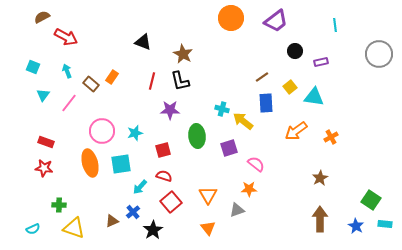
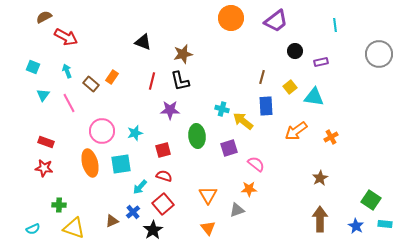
brown semicircle at (42, 17): moved 2 px right
brown star at (183, 54): rotated 30 degrees clockwise
brown line at (262, 77): rotated 40 degrees counterclockwise
pink line at (69, 103): rotated 66 degrees counterclockwise
blue rectangle at (266, 103): moved 3 px down
red square at (171, 202): moved 8 px left, 2 px down
